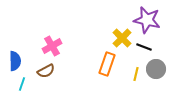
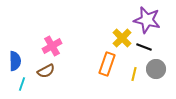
yellow line: moved 2 px left
